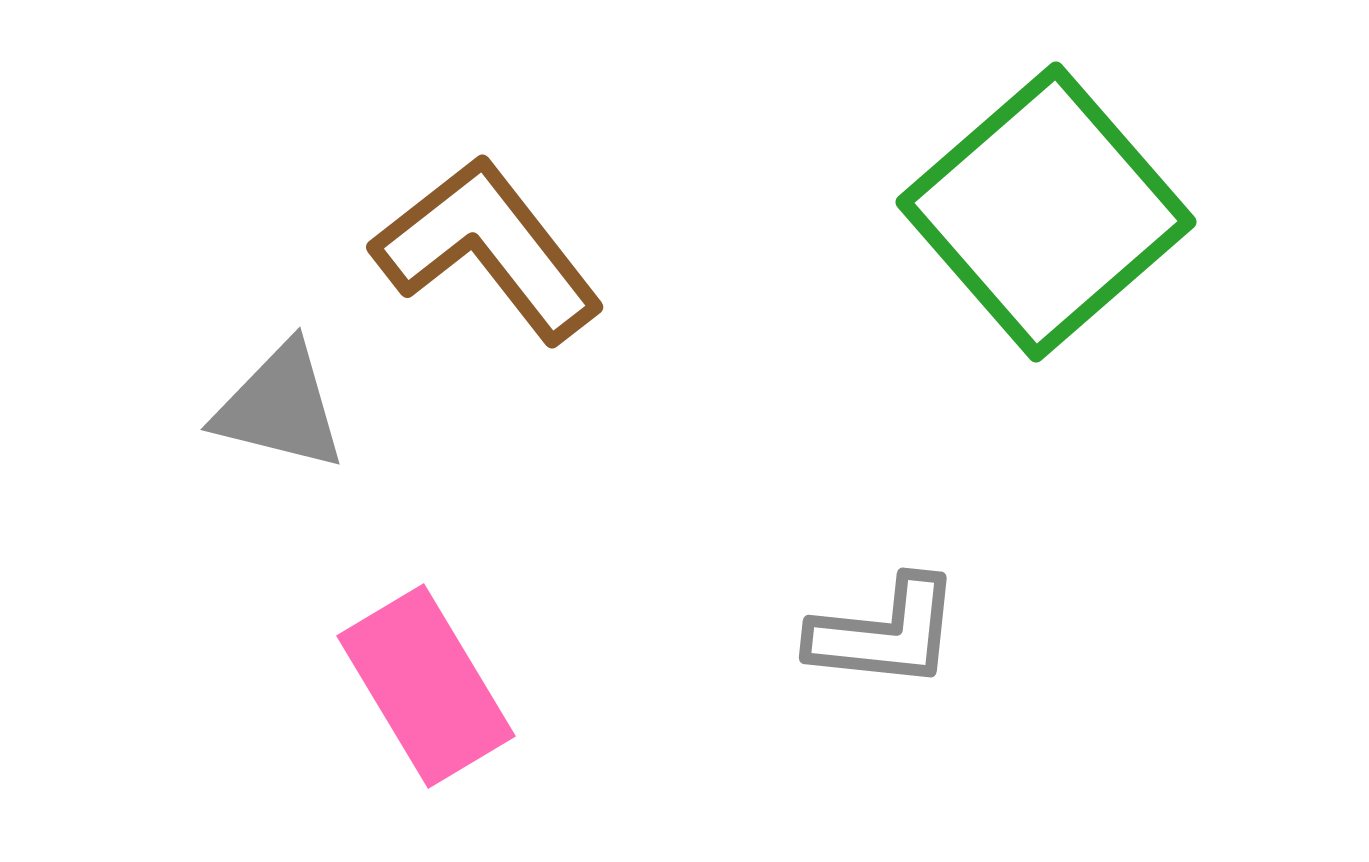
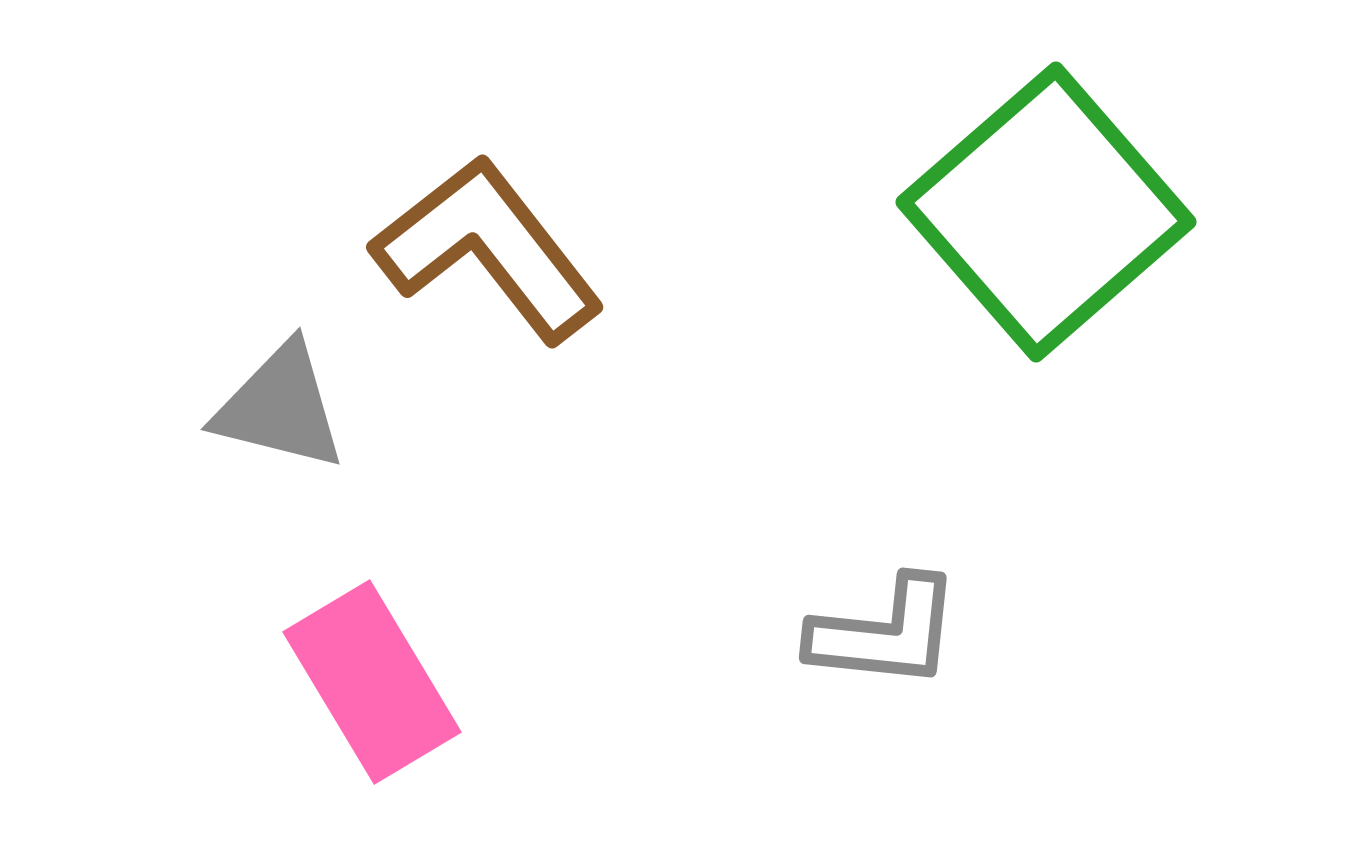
pink rectangle: moved 54 px left, 4 px up
